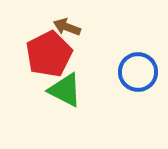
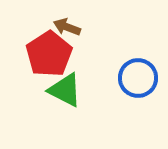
red pentagon: rotated 6 degrees counterclockwise
blue circle: moved 6 px down
